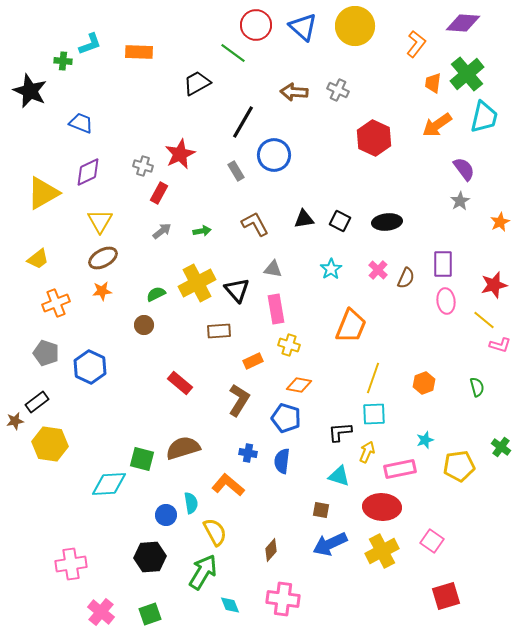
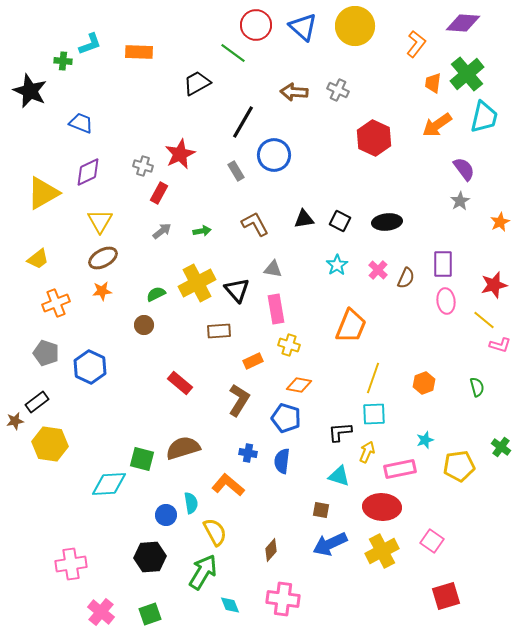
cyan star at (331, 269): moved 6 px right, 4 px up
